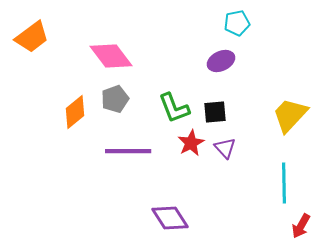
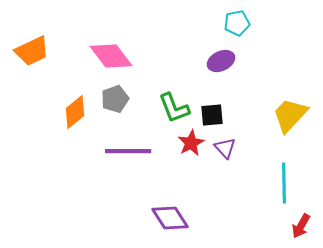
orange trapezoid: moved 14 px down; rotated 12 degrees clockwise
black square: moved 3 px left, 3 px down
